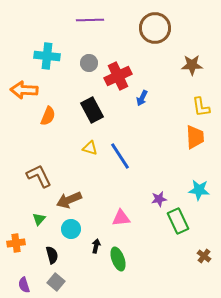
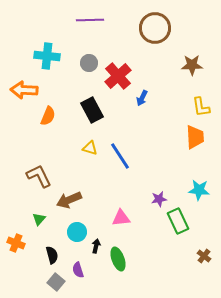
red cross: rotated 16 degrees counterclockwise
cyan circle: moved 6 px right, 3 px down
orange cross: rotated 30 degrees clockwise
purple semicircle: moved 54 px right, 15 px up
